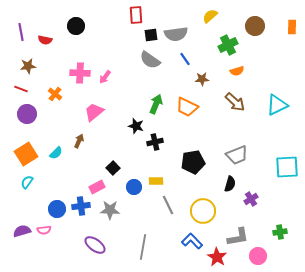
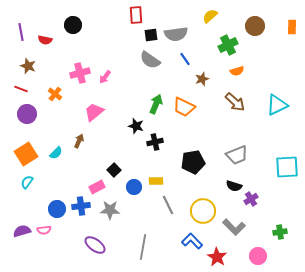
black circle at (76, 26): moved 3 px left, 1 px up
brown star at (28, 66): rotated 28 degrees clockwise
pink cross at (80, 73): rotated 18 degrees counterclockwise
brown star at (202, 79): rotated 16 degrees counterclockwise
orange trapezoid at (187, 107): moved 3 px left
black square at (113, 168): moved 1 px right, 2 px down
black semicircle at (230, 184): moved 4 px right, 2 px down; rotated 91 degrees clockwise
gray L-shape at (238, 237): moved 4 px left, 10 px up; rotated 55 degrees clockwise
